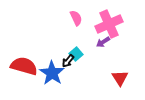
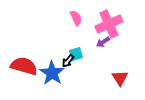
cyan square: rotated 24 degrees clockwise
